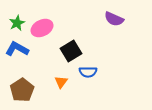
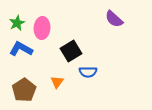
purple semicircle: rotated 18 degrees clockwise
pink ellipse: rotated 60 degrees counterclockwise
blue L-shape: moved 4 px right
orange triangle: moved 4 px left
brown pentagon: moved 2 px right
